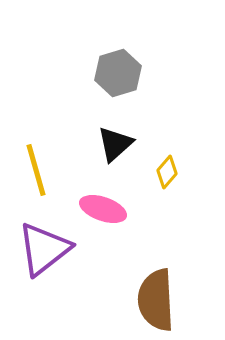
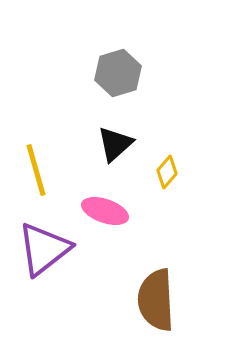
pink ellipse: moved 2 px right, 2 px down
